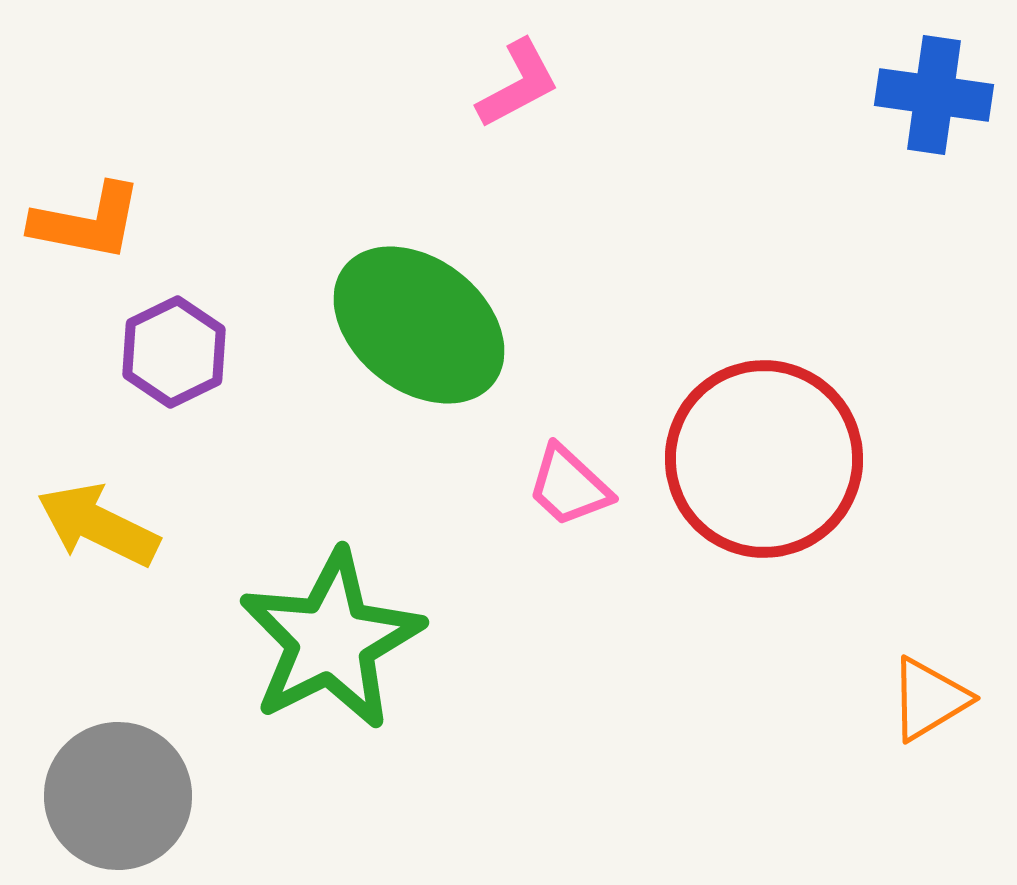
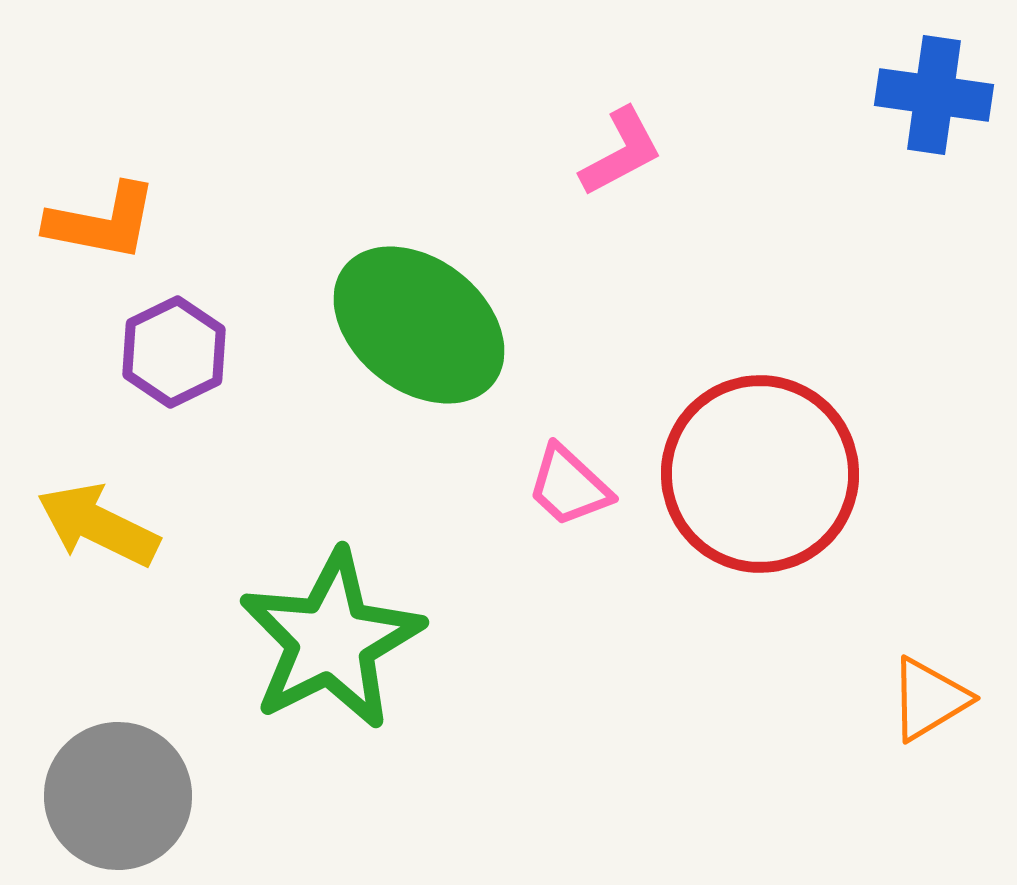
pink L-shape: moved 103 px right, 68 px down
orange L-shape: moved 15 px right
red circle: moved 4 px left, 15 px down
